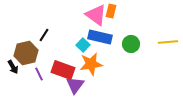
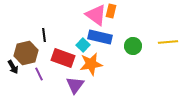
black line: rotated 40 degrees counterclockwise
green circle: moved 2 px right, 2 px down
red rectangle: moved 12 px up
